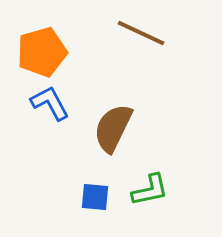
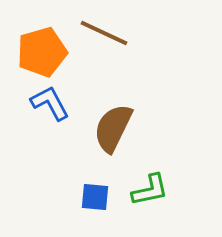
brown line: moved 37 px left
